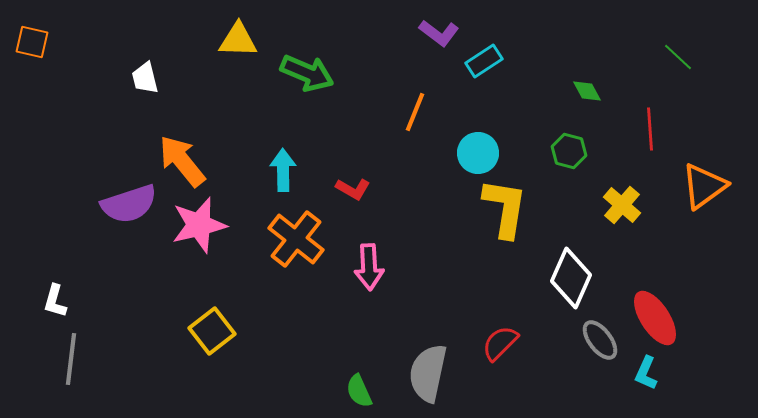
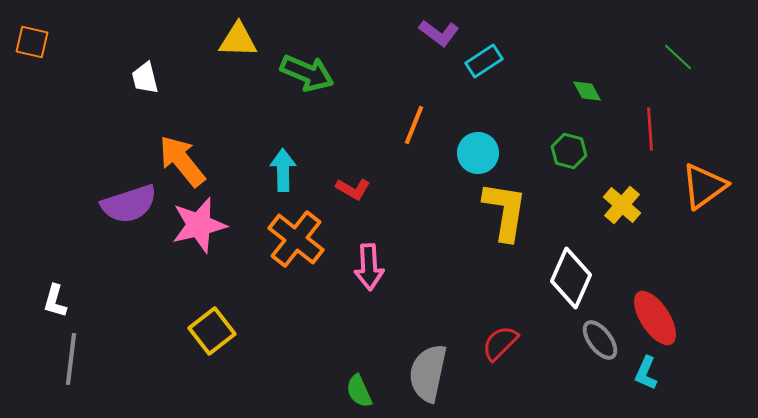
orange line: moved 1 px left, 13 px down
yellow L-shape: moved 3 px down
